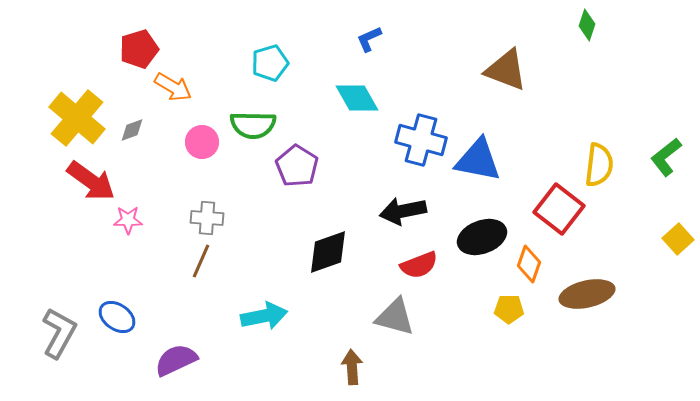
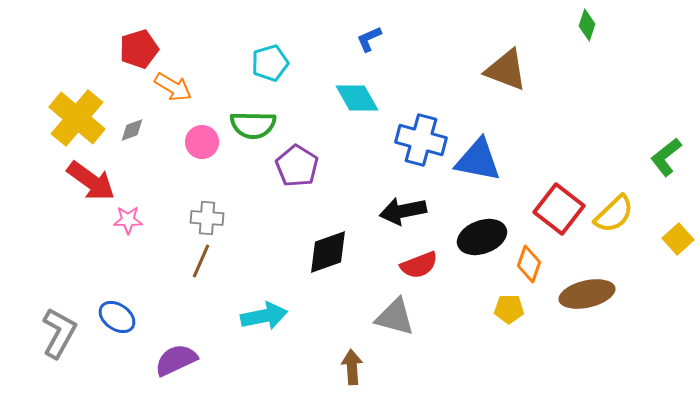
yellow semicircle: moved 15 px right, 49 px down; rotated 39 degrees clockwise
